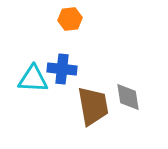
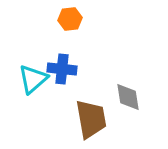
cyan triangle: rotated 44 degrees counterclockwise
brown trapezoid: moved 2 px left, 13 px down
